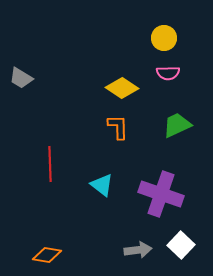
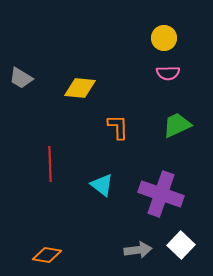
yellow diamond: moved 42 px left; rotated 28 degrees counterclockwise
